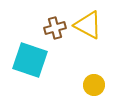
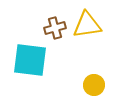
yellow triangle: moved 1 px left; rotated 36 degrees counterclockwise
cyan square: rotated 12 degrees counterclockwise
